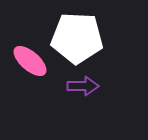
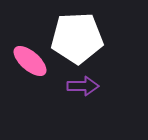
white pentagon: rotated 6 degrees counterclockwise
